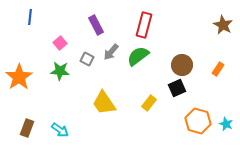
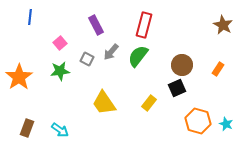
green semicircle: rotated 15 degrees counterclockwise
green star: rotated 12 degrees counterclockwise
